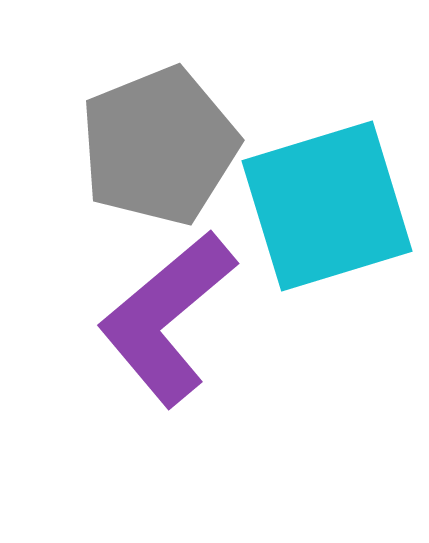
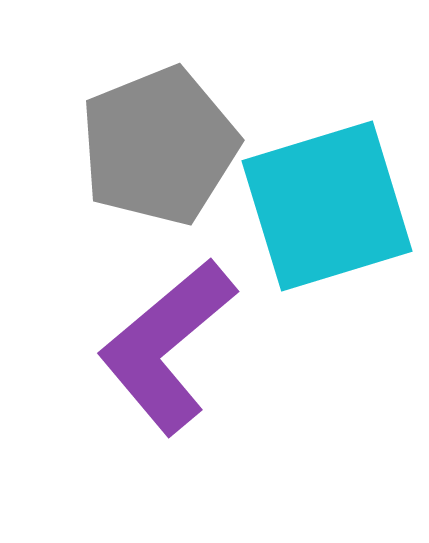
purple L-shape: moved 28 px down
